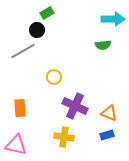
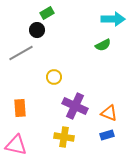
green semicircle: rotated 21 degrees counterclockwise
gray line: moved 2 px left, 2 px down
